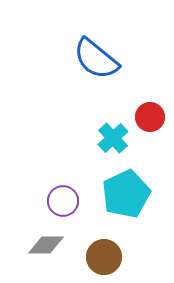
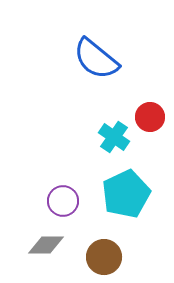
cyan cross: moved 1 px right, 1 px up; rotated 12 degrees counterclockwise
